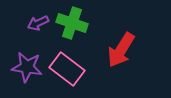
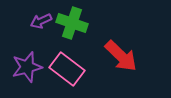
purple arrow: moved 3 px right, 2 px up
red arrow: moved 6 px down; rotated 78 degrees counterclockwise
purple star: rotated 24 degrees counterclockwise
